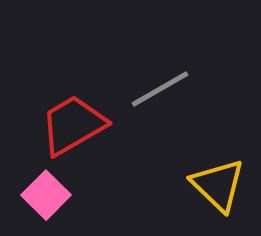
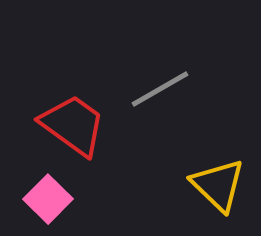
red trapezoid: rotated 66 degrees clockwise
pink square: moved 2 px right, 4 px down
